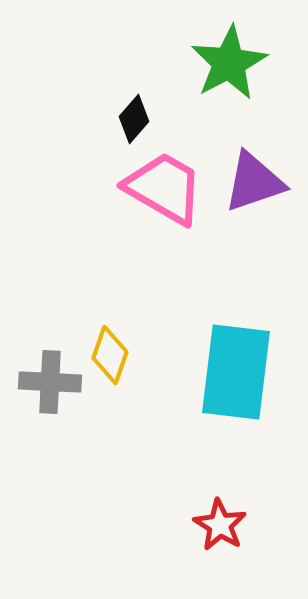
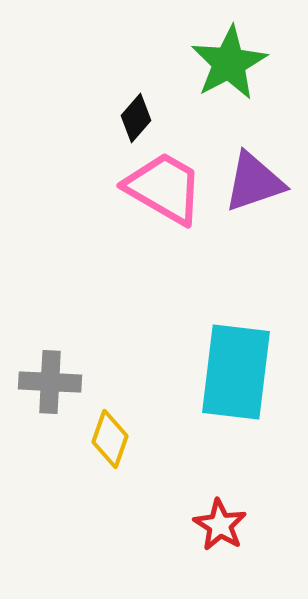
black diamond: moved 2 px right, 1 px up
yellow diamond: moved 84 px down
